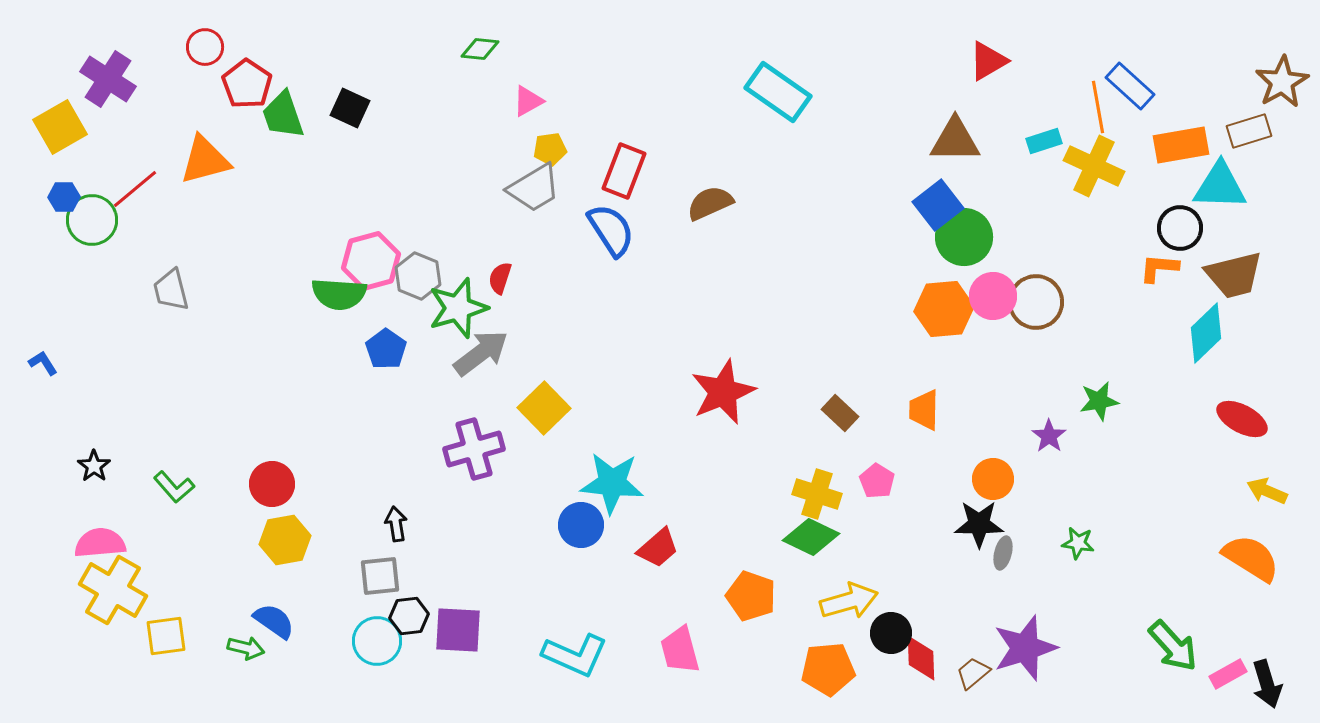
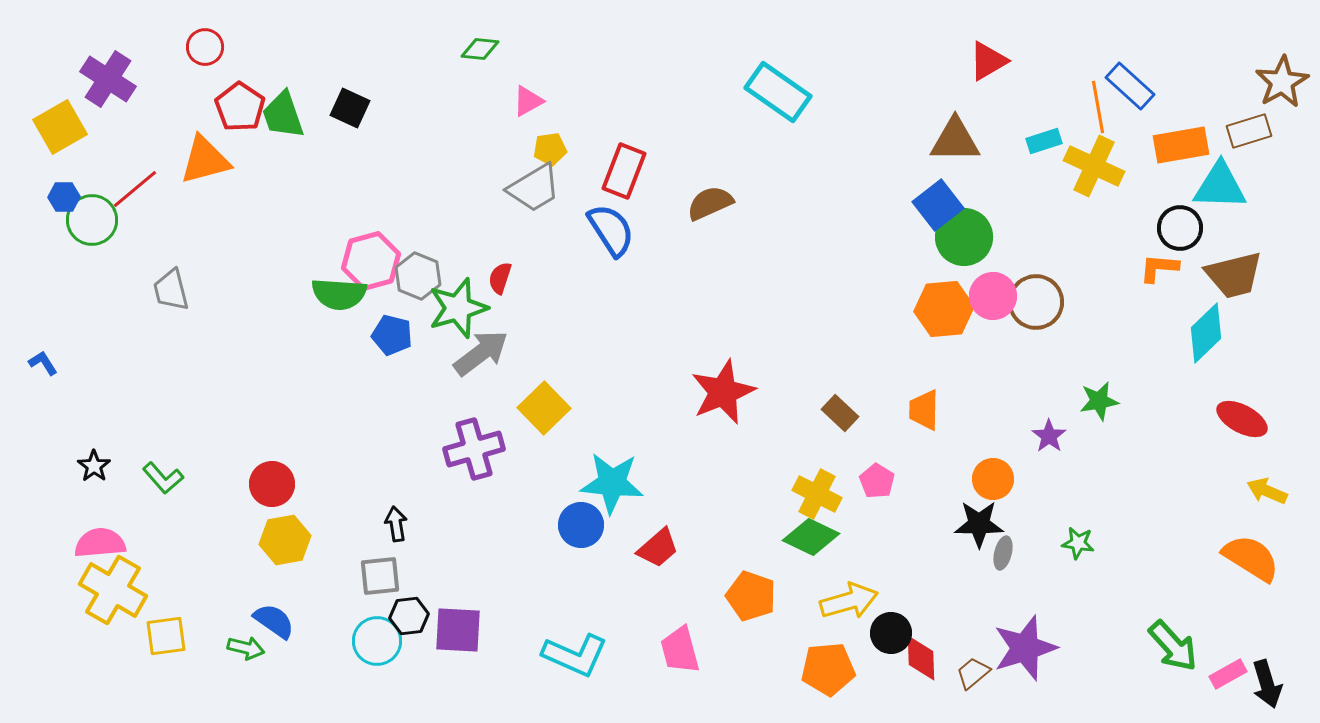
red pentagon at (247, 84): moved 7 px left, 23 px down
blue pentagon at (386, 349): moved 6 px right, 14 px up; rotated 21 degrees counterclockwise
green L-shape at (174, 487): moved 11 px left, 9 px up
yellow cross at (817, 494): rotated 9 degrees clockwise
